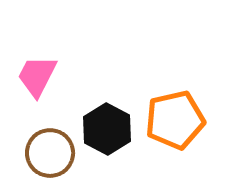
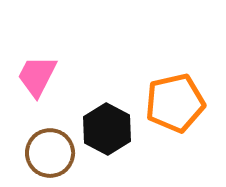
orange pentagon: moved 17 px up
